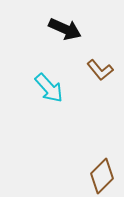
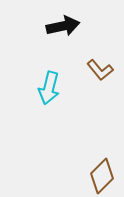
black arrow: moved 2 px left, 3 px up; rotated 36 degrees counterclockwise
cyan arrow: rotated 56 degrees clockwise
